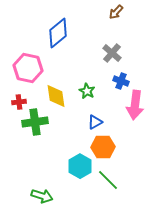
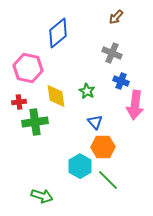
brown arrow: moved 5 px down
gray cross: rotated 18 degrees counterclockwise
blue triangle: rotated 42 degrees counterclockwise
